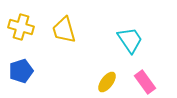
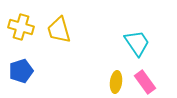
yellow trapezoid: moved 5 px left
cyan trapezoid: moved 7 px right, 3 px down
yellow ellipse: moved 9 px right; rotated 30 degrees counterclockwise
